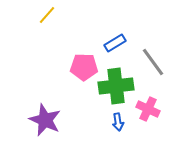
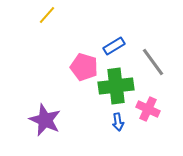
blue rectangle: moved 1 px left, 3 px down
pink pentagon: rotated 16 degrees clockwise
